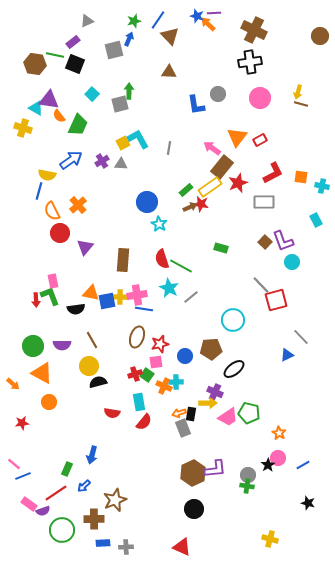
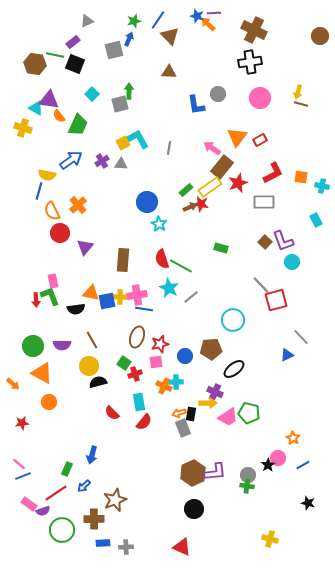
green square at (147, 375): moved 23 px left, 12 px up
red semicircle at (112, 413): rotated 35 degrees clockwise
orange star at (279, 433): moved 14 px right, 5 px down
pink line at (14, 464): moved 5 px right
purple L-shape at (215, 469): moved 3 px down
